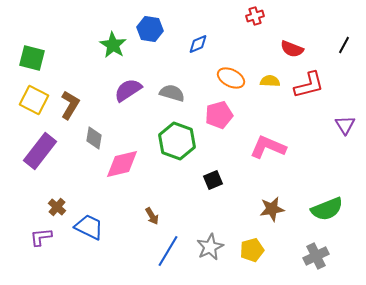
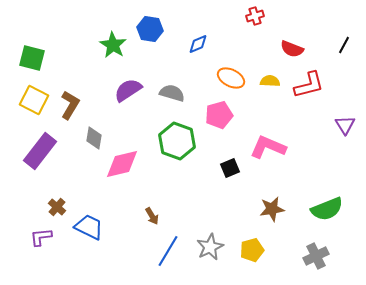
black square: moved 17 px right, 12 px up
